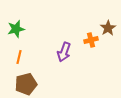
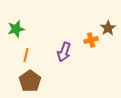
orange line: moved 7 px right, 2 px up
brown pentagon: moved 4 px right, 3 px up; rotated 20 degrees counterclockwise
